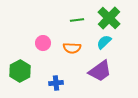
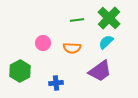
cyan semicircle: moved 2 px right
